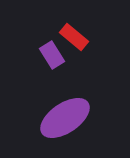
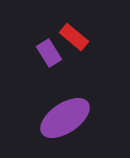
purple rectangle: moved 3 px left, 2 px up
